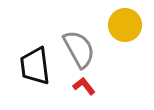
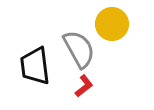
yellow circle: moved 13 px left, 1 px up
red L-shape: rotated 90 degrees clockwise
